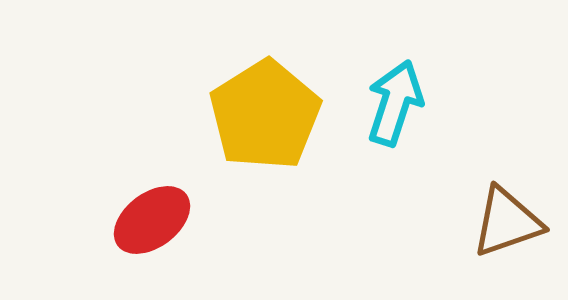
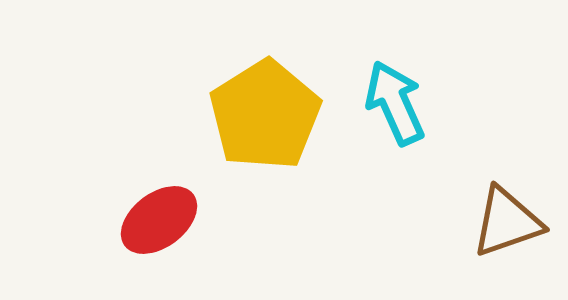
cyan arrow: rotated 42 degrees counterclockwise
red ellipse: moved 7 px right
